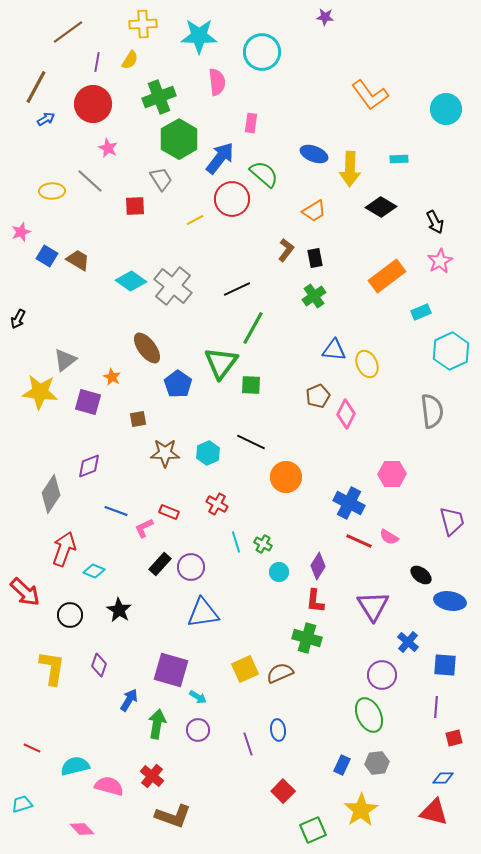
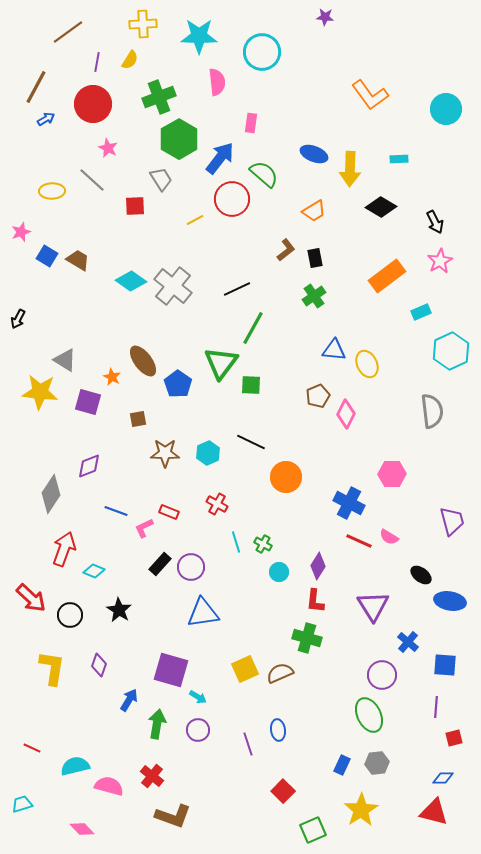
gray line at (90, 181): moved 2 px right, 1 px up
brown L-shape at (286, 250): rotated 15 degrees clockwise
brown ellipse at (147, 348): moved 4 px left, 13 px down
gray triangle at (65, 360): rotated 50 degrees counterclockwise
red arrow at (25, 592): moved 6 px right, 6 px down
